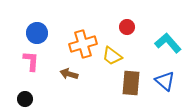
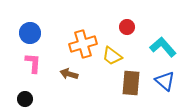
blue circle: moved 7 px left
cyan L-shape: moved 5 px left, 4 px down
pink L-shape: moved 2 px right, 2 px down
